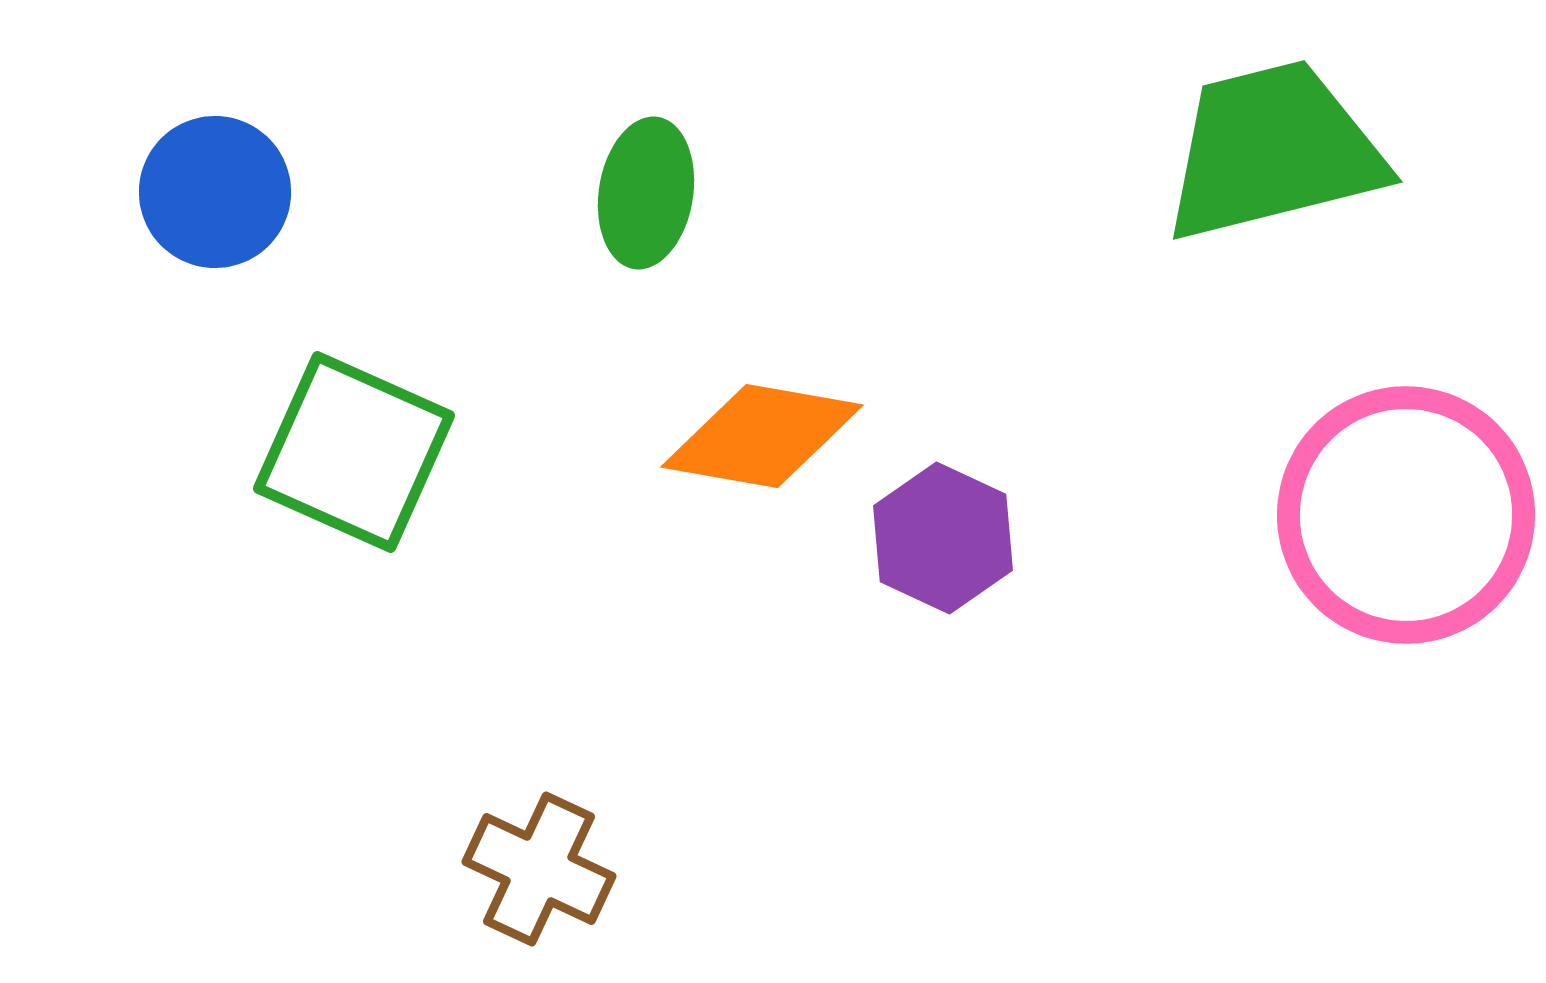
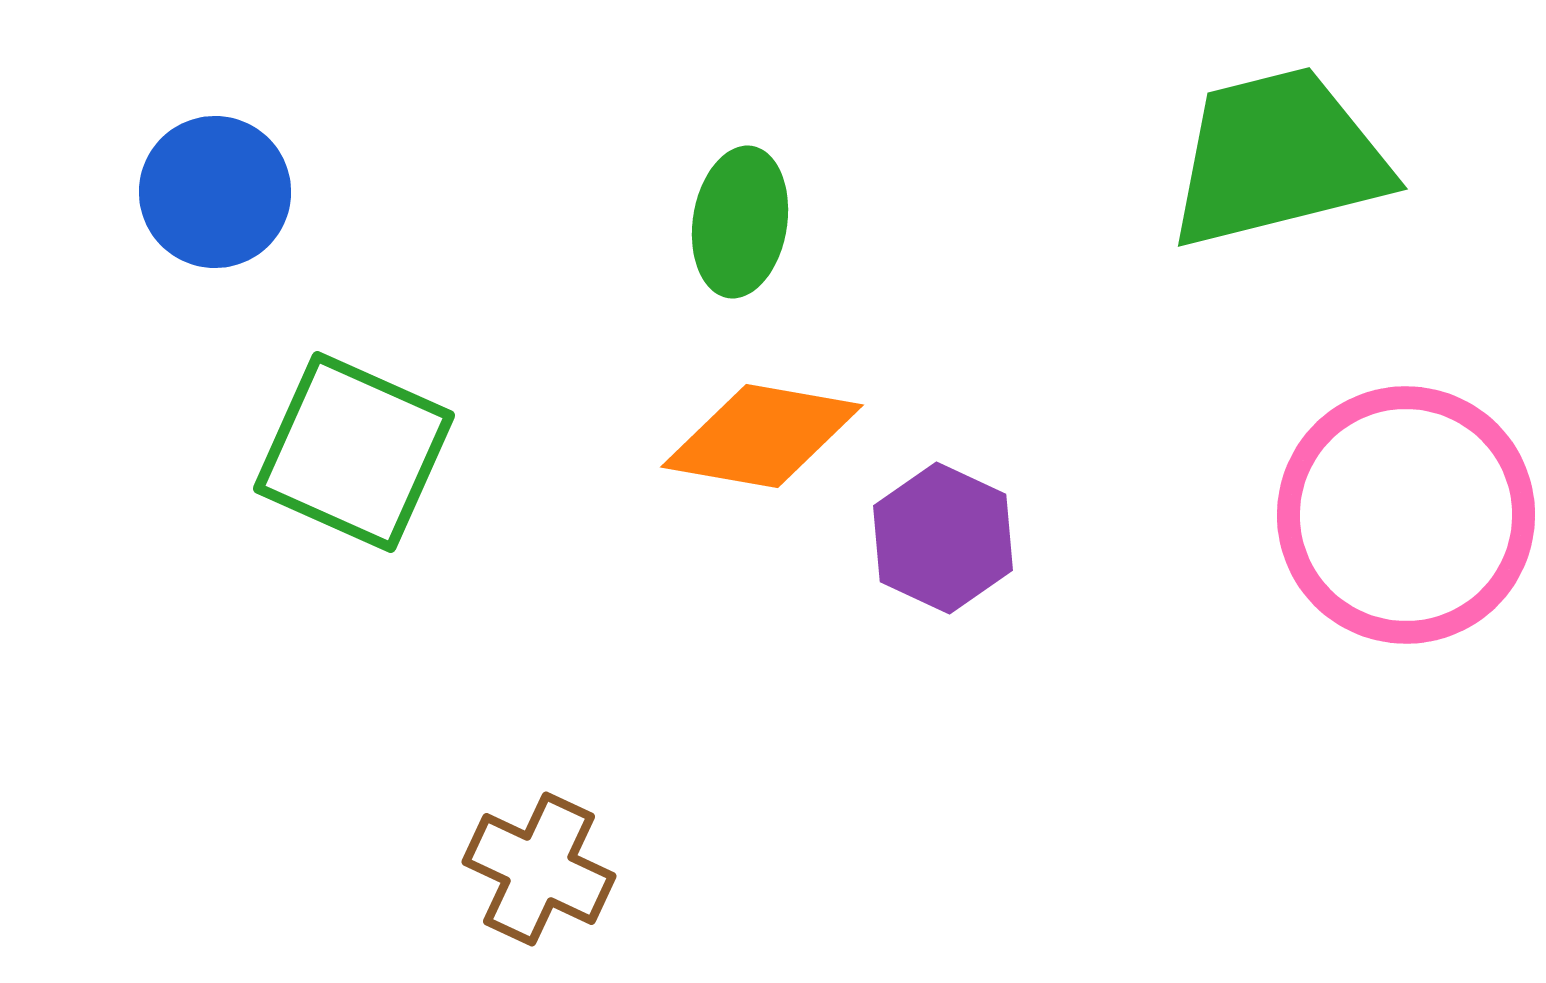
green trapezoid: moved 5 px right, 7 px down
green ellipse: moved 94 px right, 29 px down
